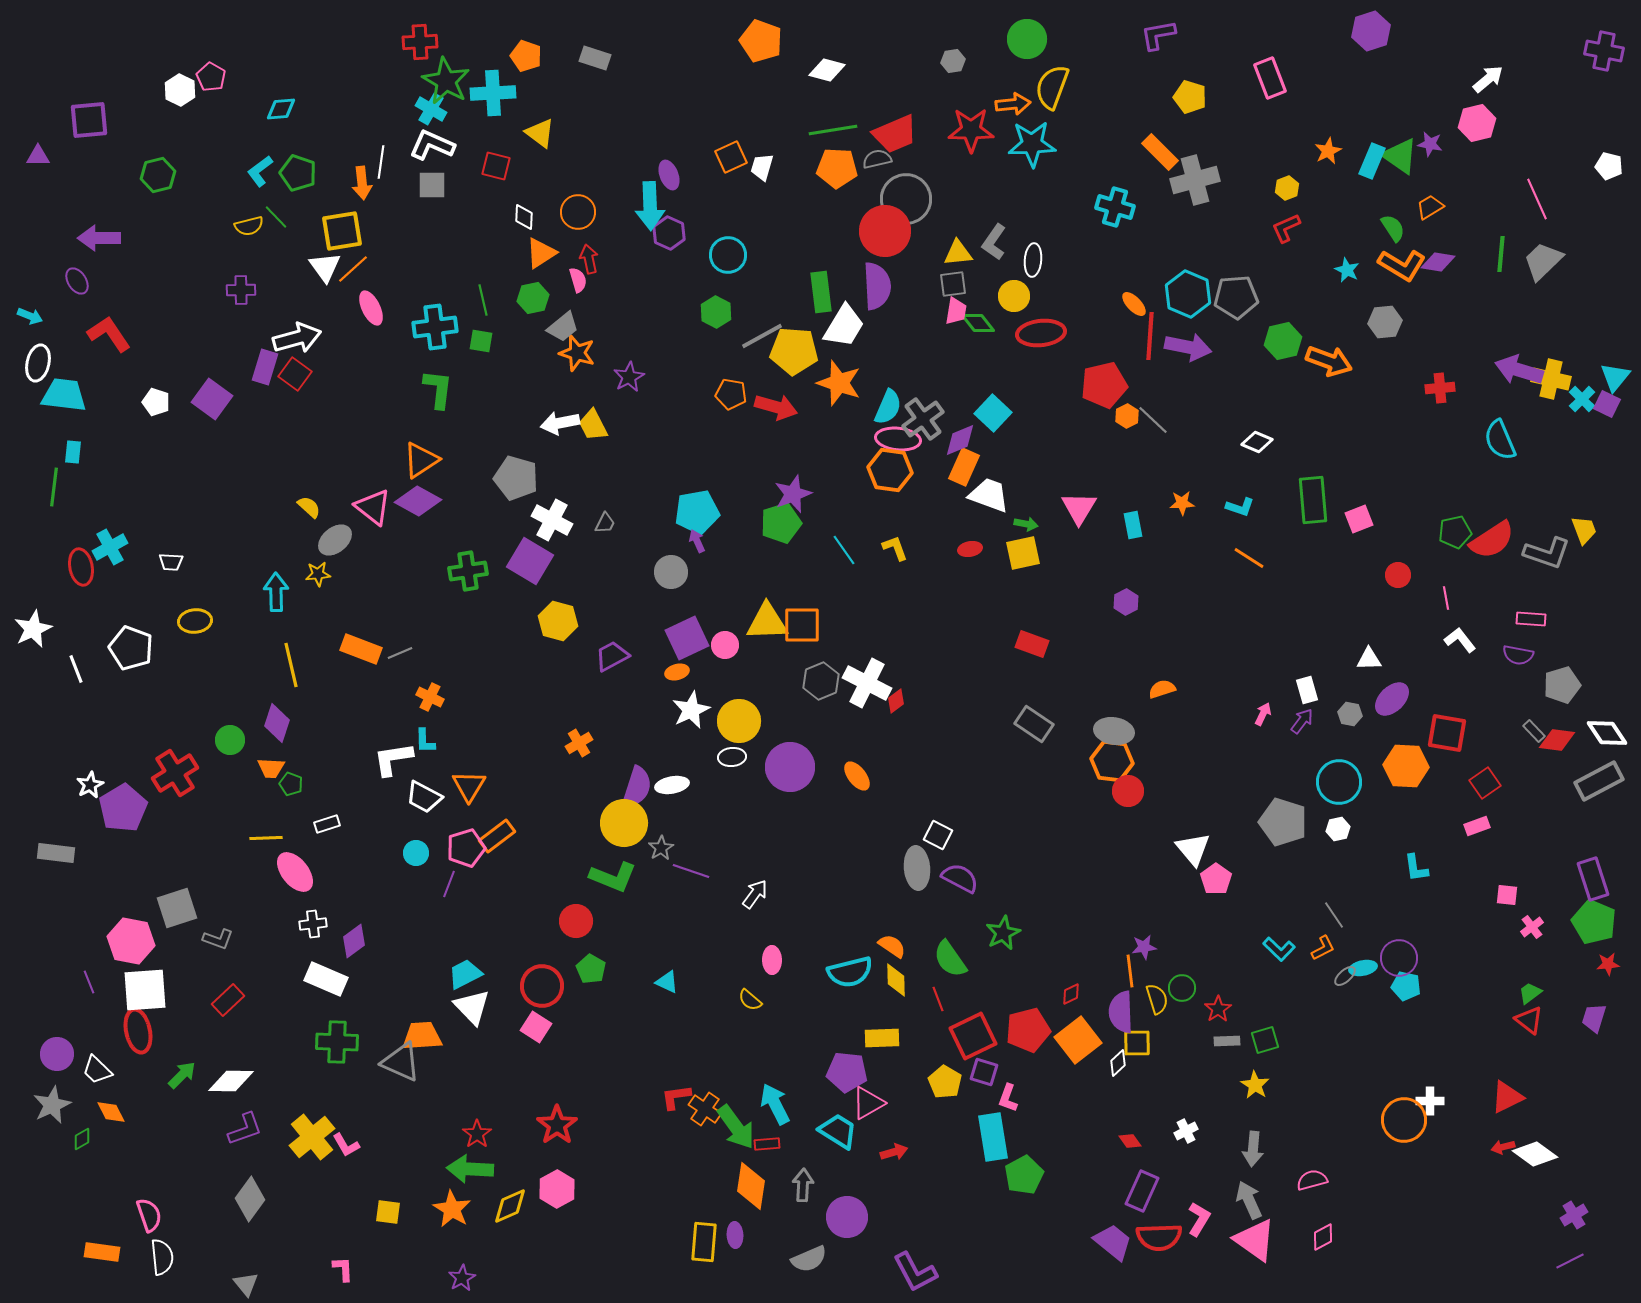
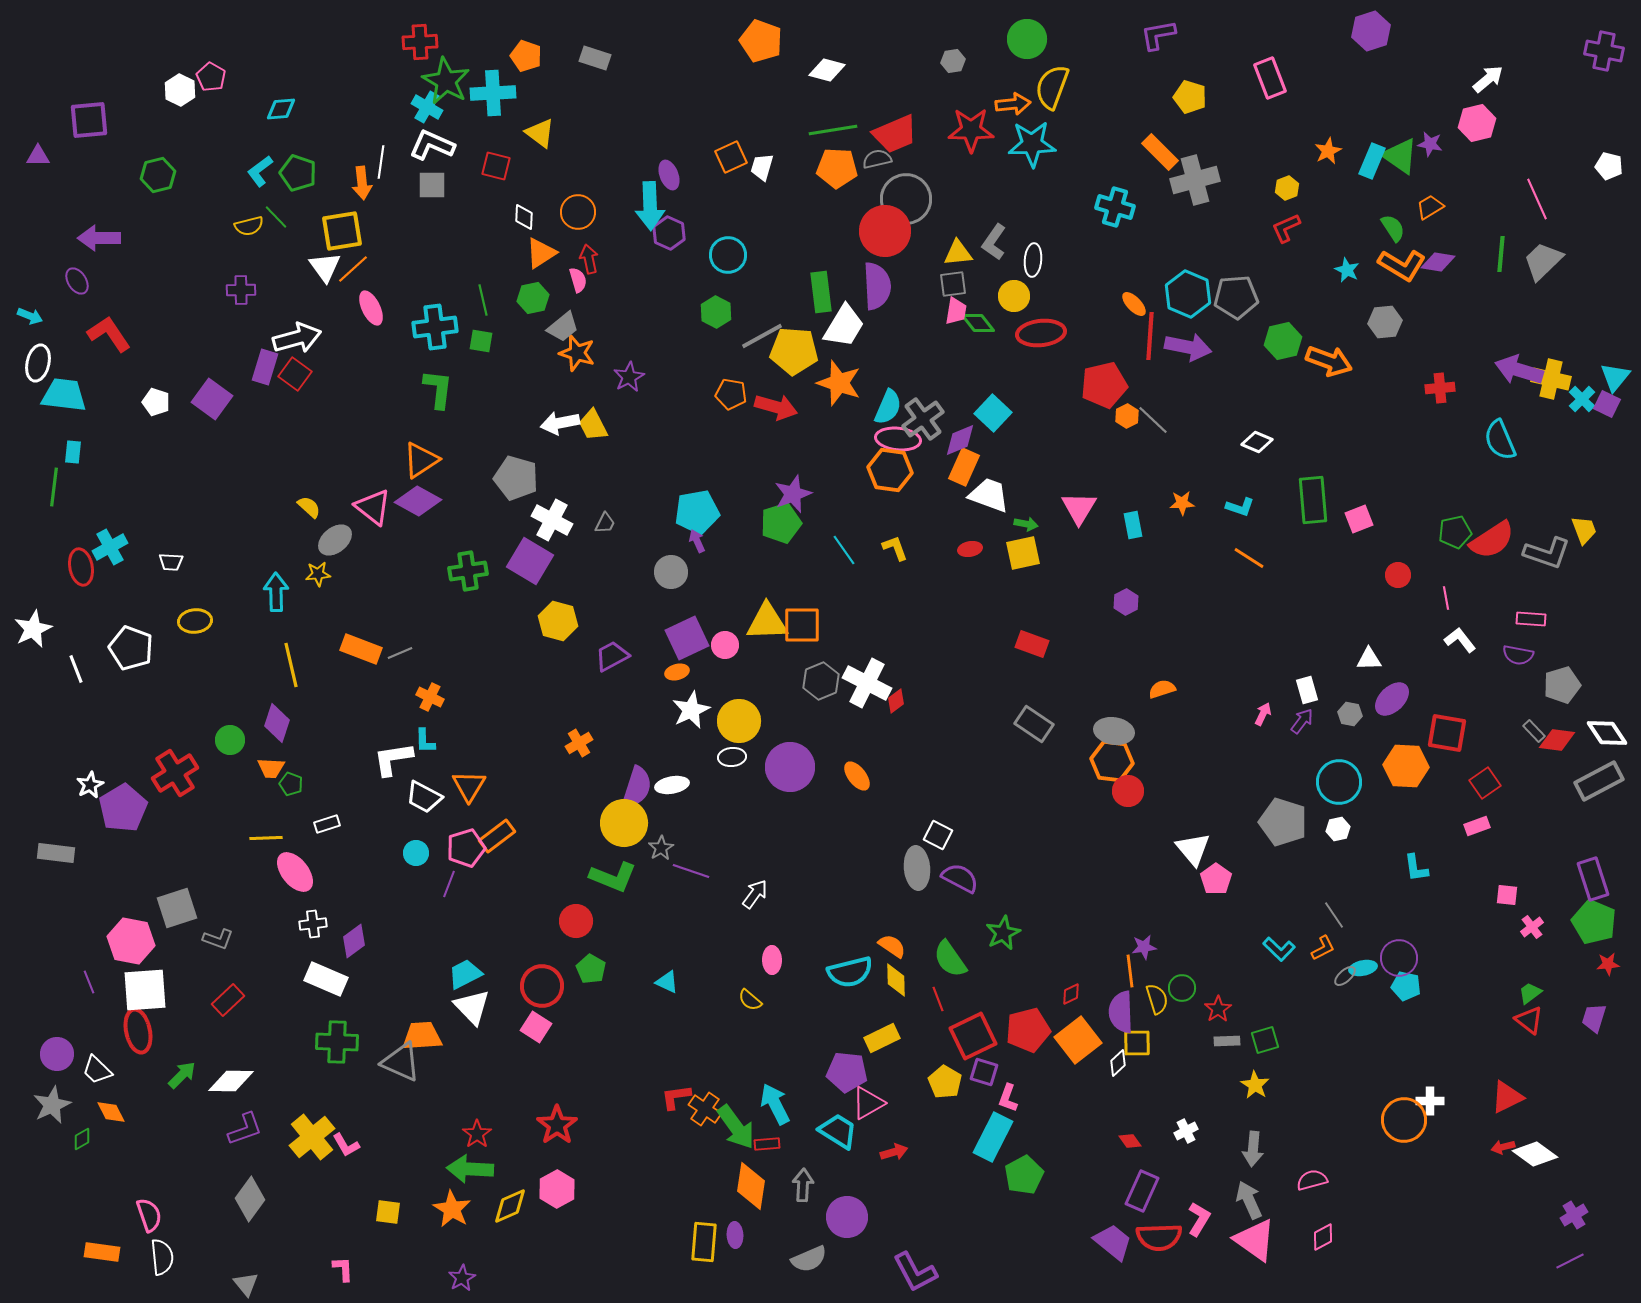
cyan cross at (431, 109): moved 4 px left, 2 px up
yellow rectangle at (882, 1038): rotated 24 degrees counterclockwise
cyan rectangle at (993, 1137): rotated 36 degrees clockwise
